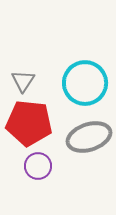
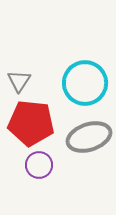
gray triangle: moved 4 px left
red pentagon: moved 2 px right
purple circle: moved 1 px right, 1 px up
